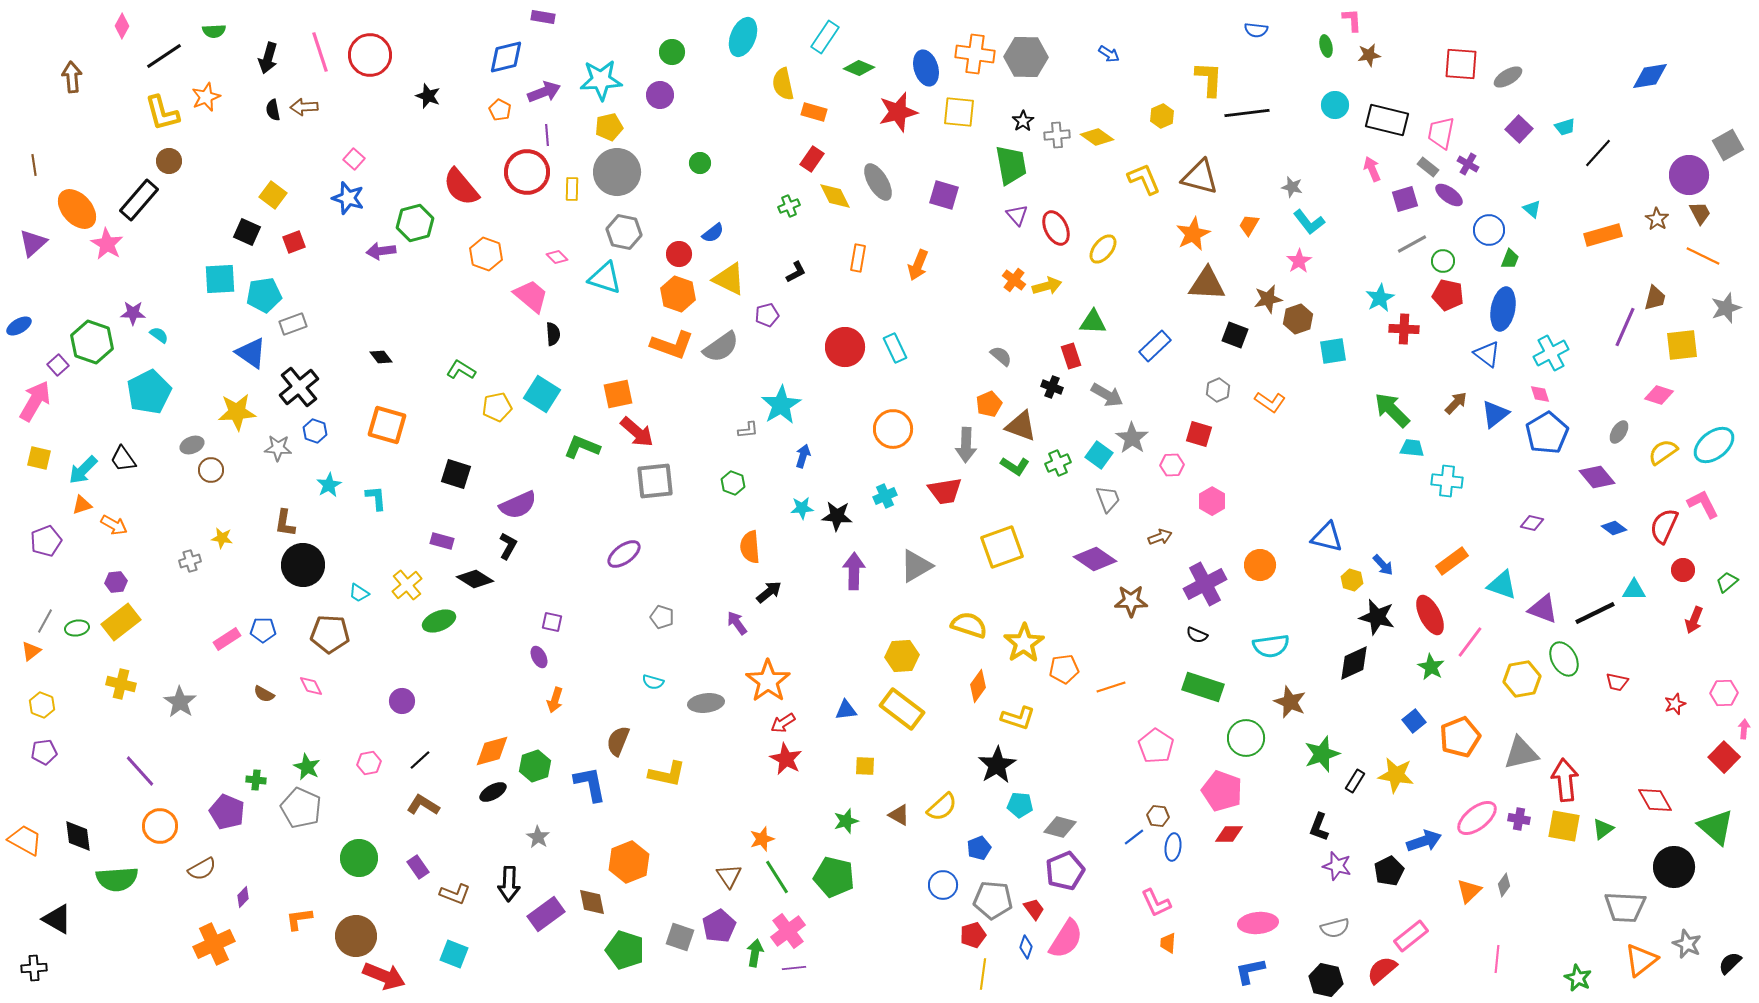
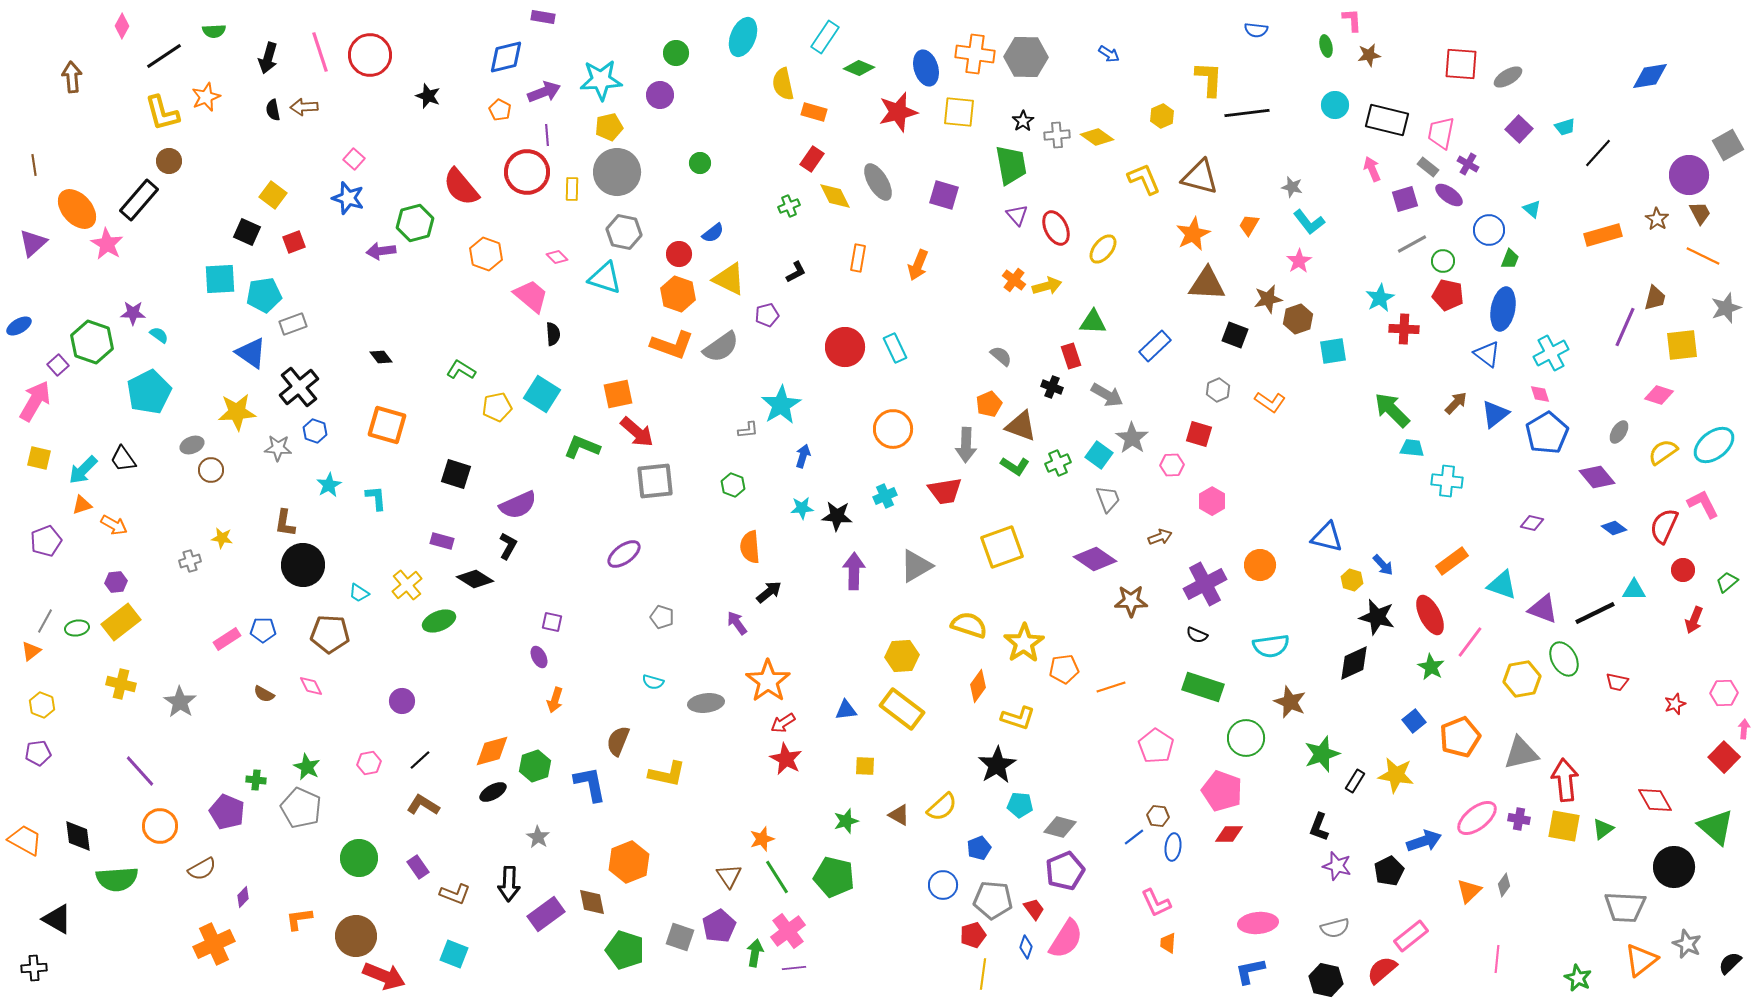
green circle at (672, 52): moved 4 px right, 1 px down
green hexagon at (733, 483): moved 2 px down
purple pentagon at (44, 752): moved 6 px left, 1 px down
